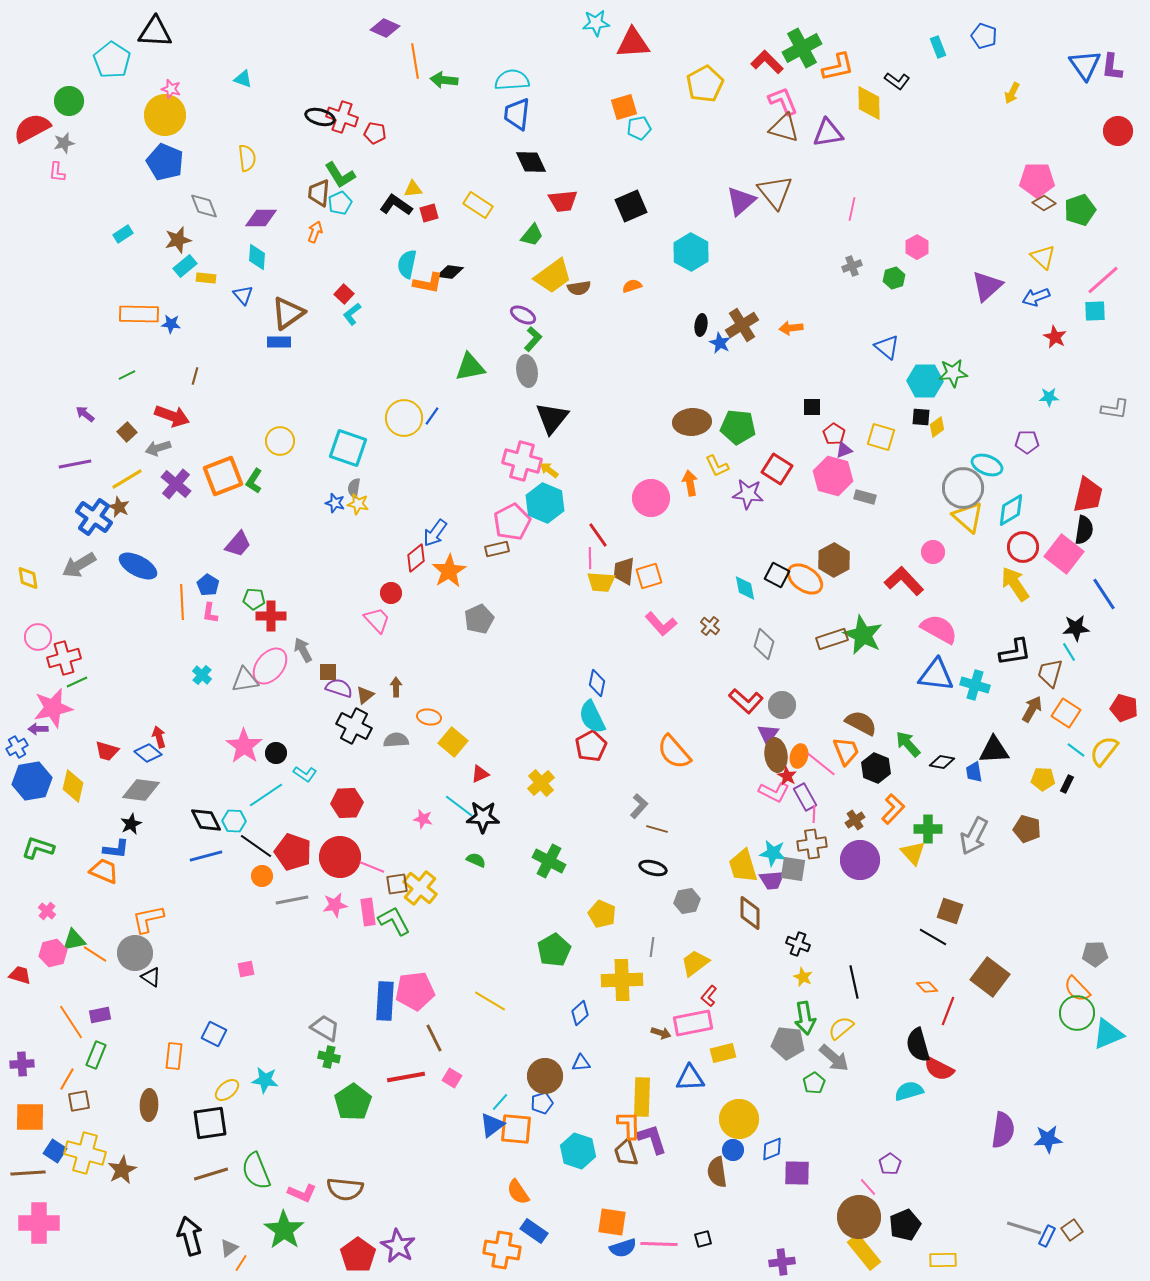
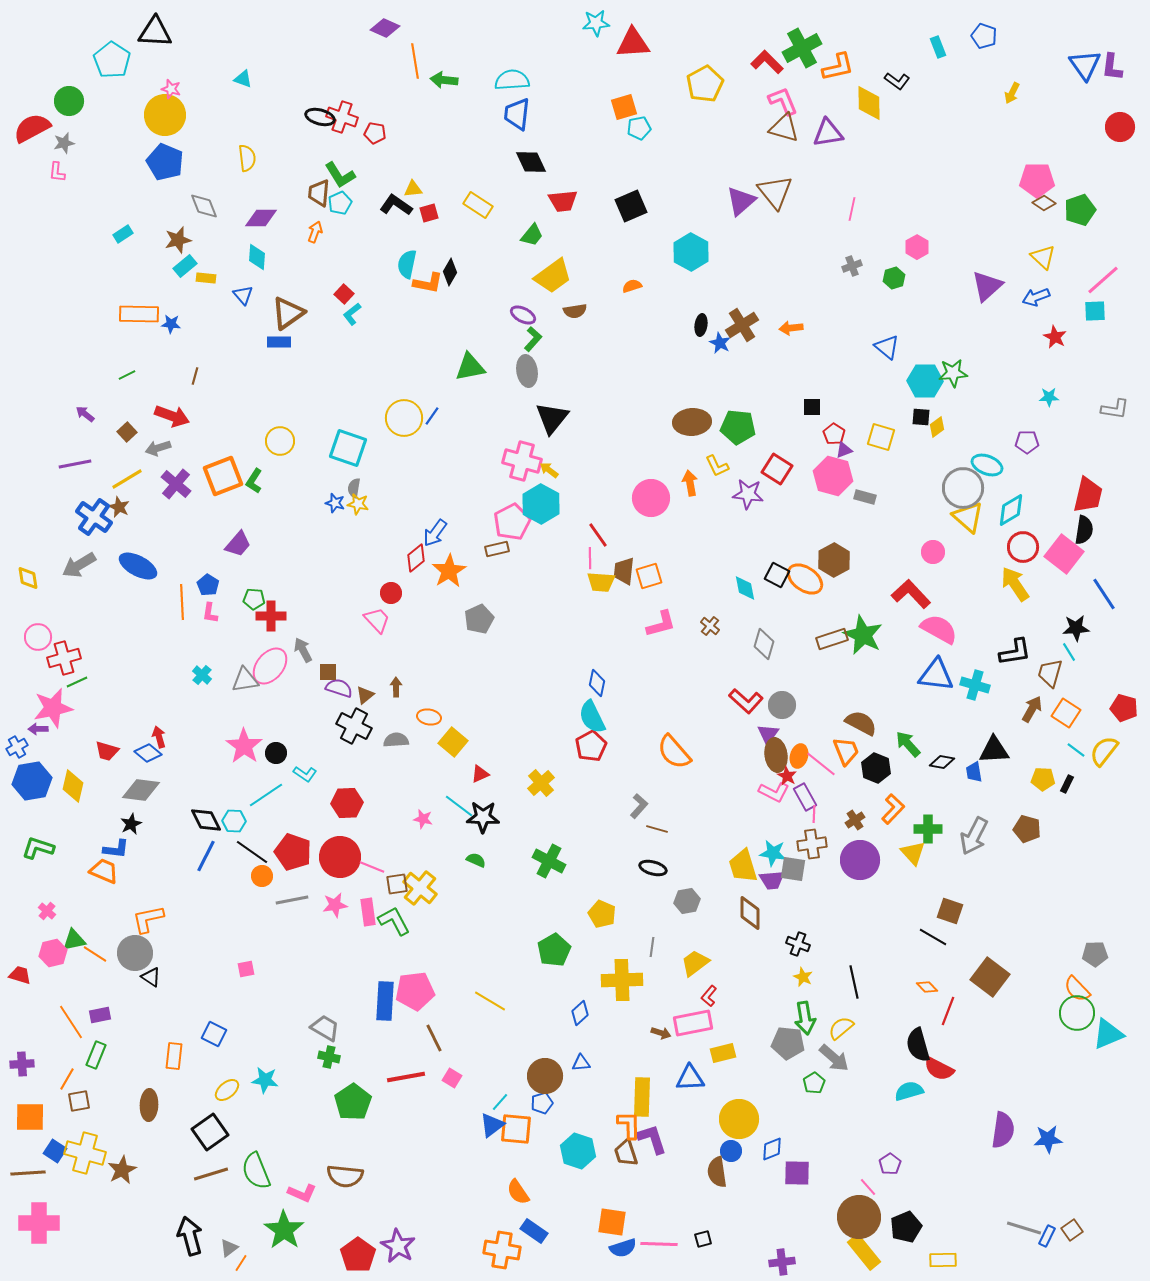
red circle at (1118, 131): moved 2 px right, 4 px up
black diamond at (450, 272): rotated 68 degrees counterclockwise
brown semicircle at (579, 288): moved 4 px left, 23 px down
cyan hexagon at (545, 503): moved 4 px left, 1 px down; rotated 6 degrees clockwise
red L-shape at (904, 581): moved 7 px right, 13 px down
pink L-shape at (661, 624): rotated 64 degrees counterclockwise
black line at (256, 846): moved 4 px left, 6 px down
blue line at (206, 856): rotated 48 degrees counterclockwise
black square at (210, 1123): moved 9 px down; rotated 27 degrees counterclockwise
blue circle at (733, 1150): moved 2 px left, 1 px down
brown semicircle at (345, 1189): moved 13 px up
black pentagon at (905, 1225): moved 1 px right, 2 px down
